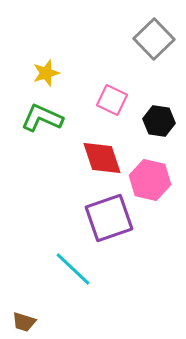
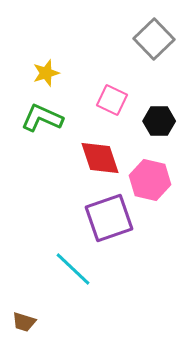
black hexagon: rotated 8 degrees counterclockwise
red diamond: moved 2 px left
